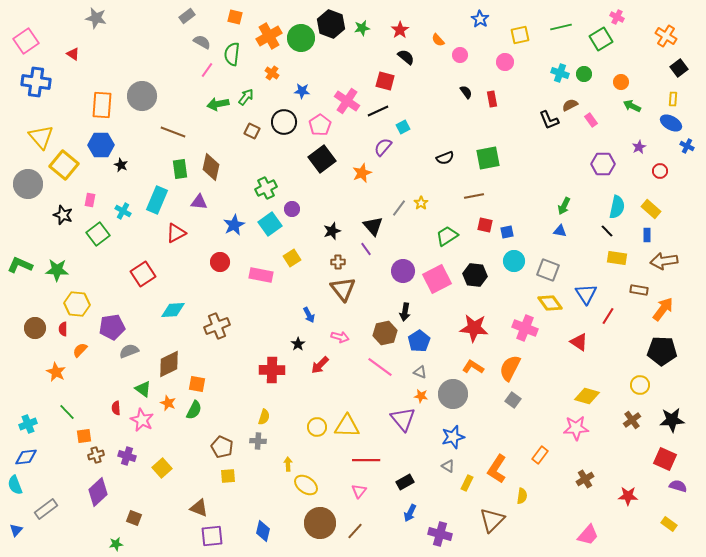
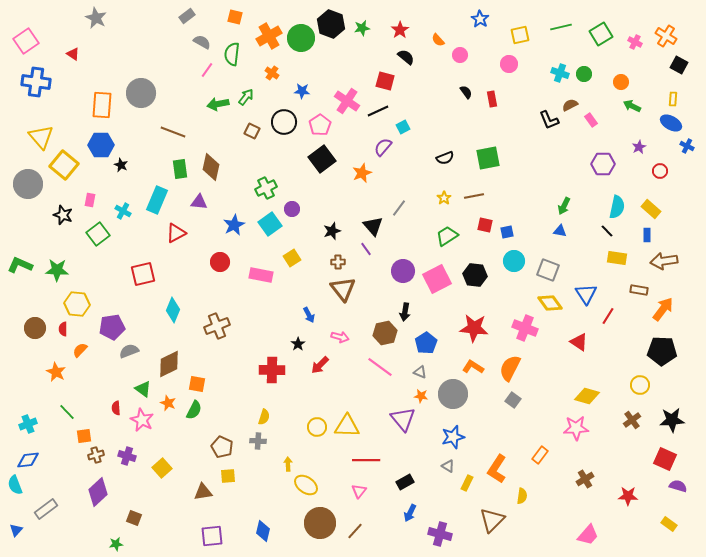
pink cross at (617, 17): moved 18 px right, 25 px down
gray star at (96, 18): rotated 15 degrees clockwise
green square at (601, 39): moved 5 px up
pink circle at (505, 62): moved 4 px right, 2 px down
black square at (679, 68): moved 3 px up; rotated 24 degrees counterclockwise
gray circle at (142, 96): moved 1 px left, 3 px up
yellow star at (421, 203): moved 23 px right, 5 px up
red square at (143, 274): rotated 20 degrees clockwise
cyan diamond at (173, 310): rotated 65 degrees counterclockwise
blue pentagon at (419, 341): moved 7 px right, 2 px down
blue diamond at (26, 457): moved 2 px right, 3 px down
brown triangle at (199, 508): moved 4 px right, 16 px up; rotated 30 degrees counterclockwise
